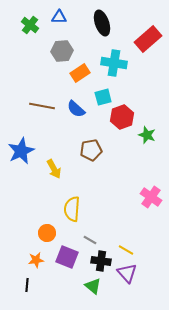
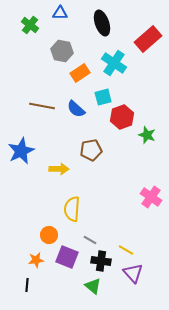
blue triangle: moved 1 px right, 4 px up
gray hexagon: rotated 15 degrees clockwise
cyan cross: rotated 25 degrees clockwise
yellow arrow: moved 5 px right; rotated 60 degrees counterclockwise
orange circle: moved 2 px right, 2 px down
purple triangle: moved 6 px right
